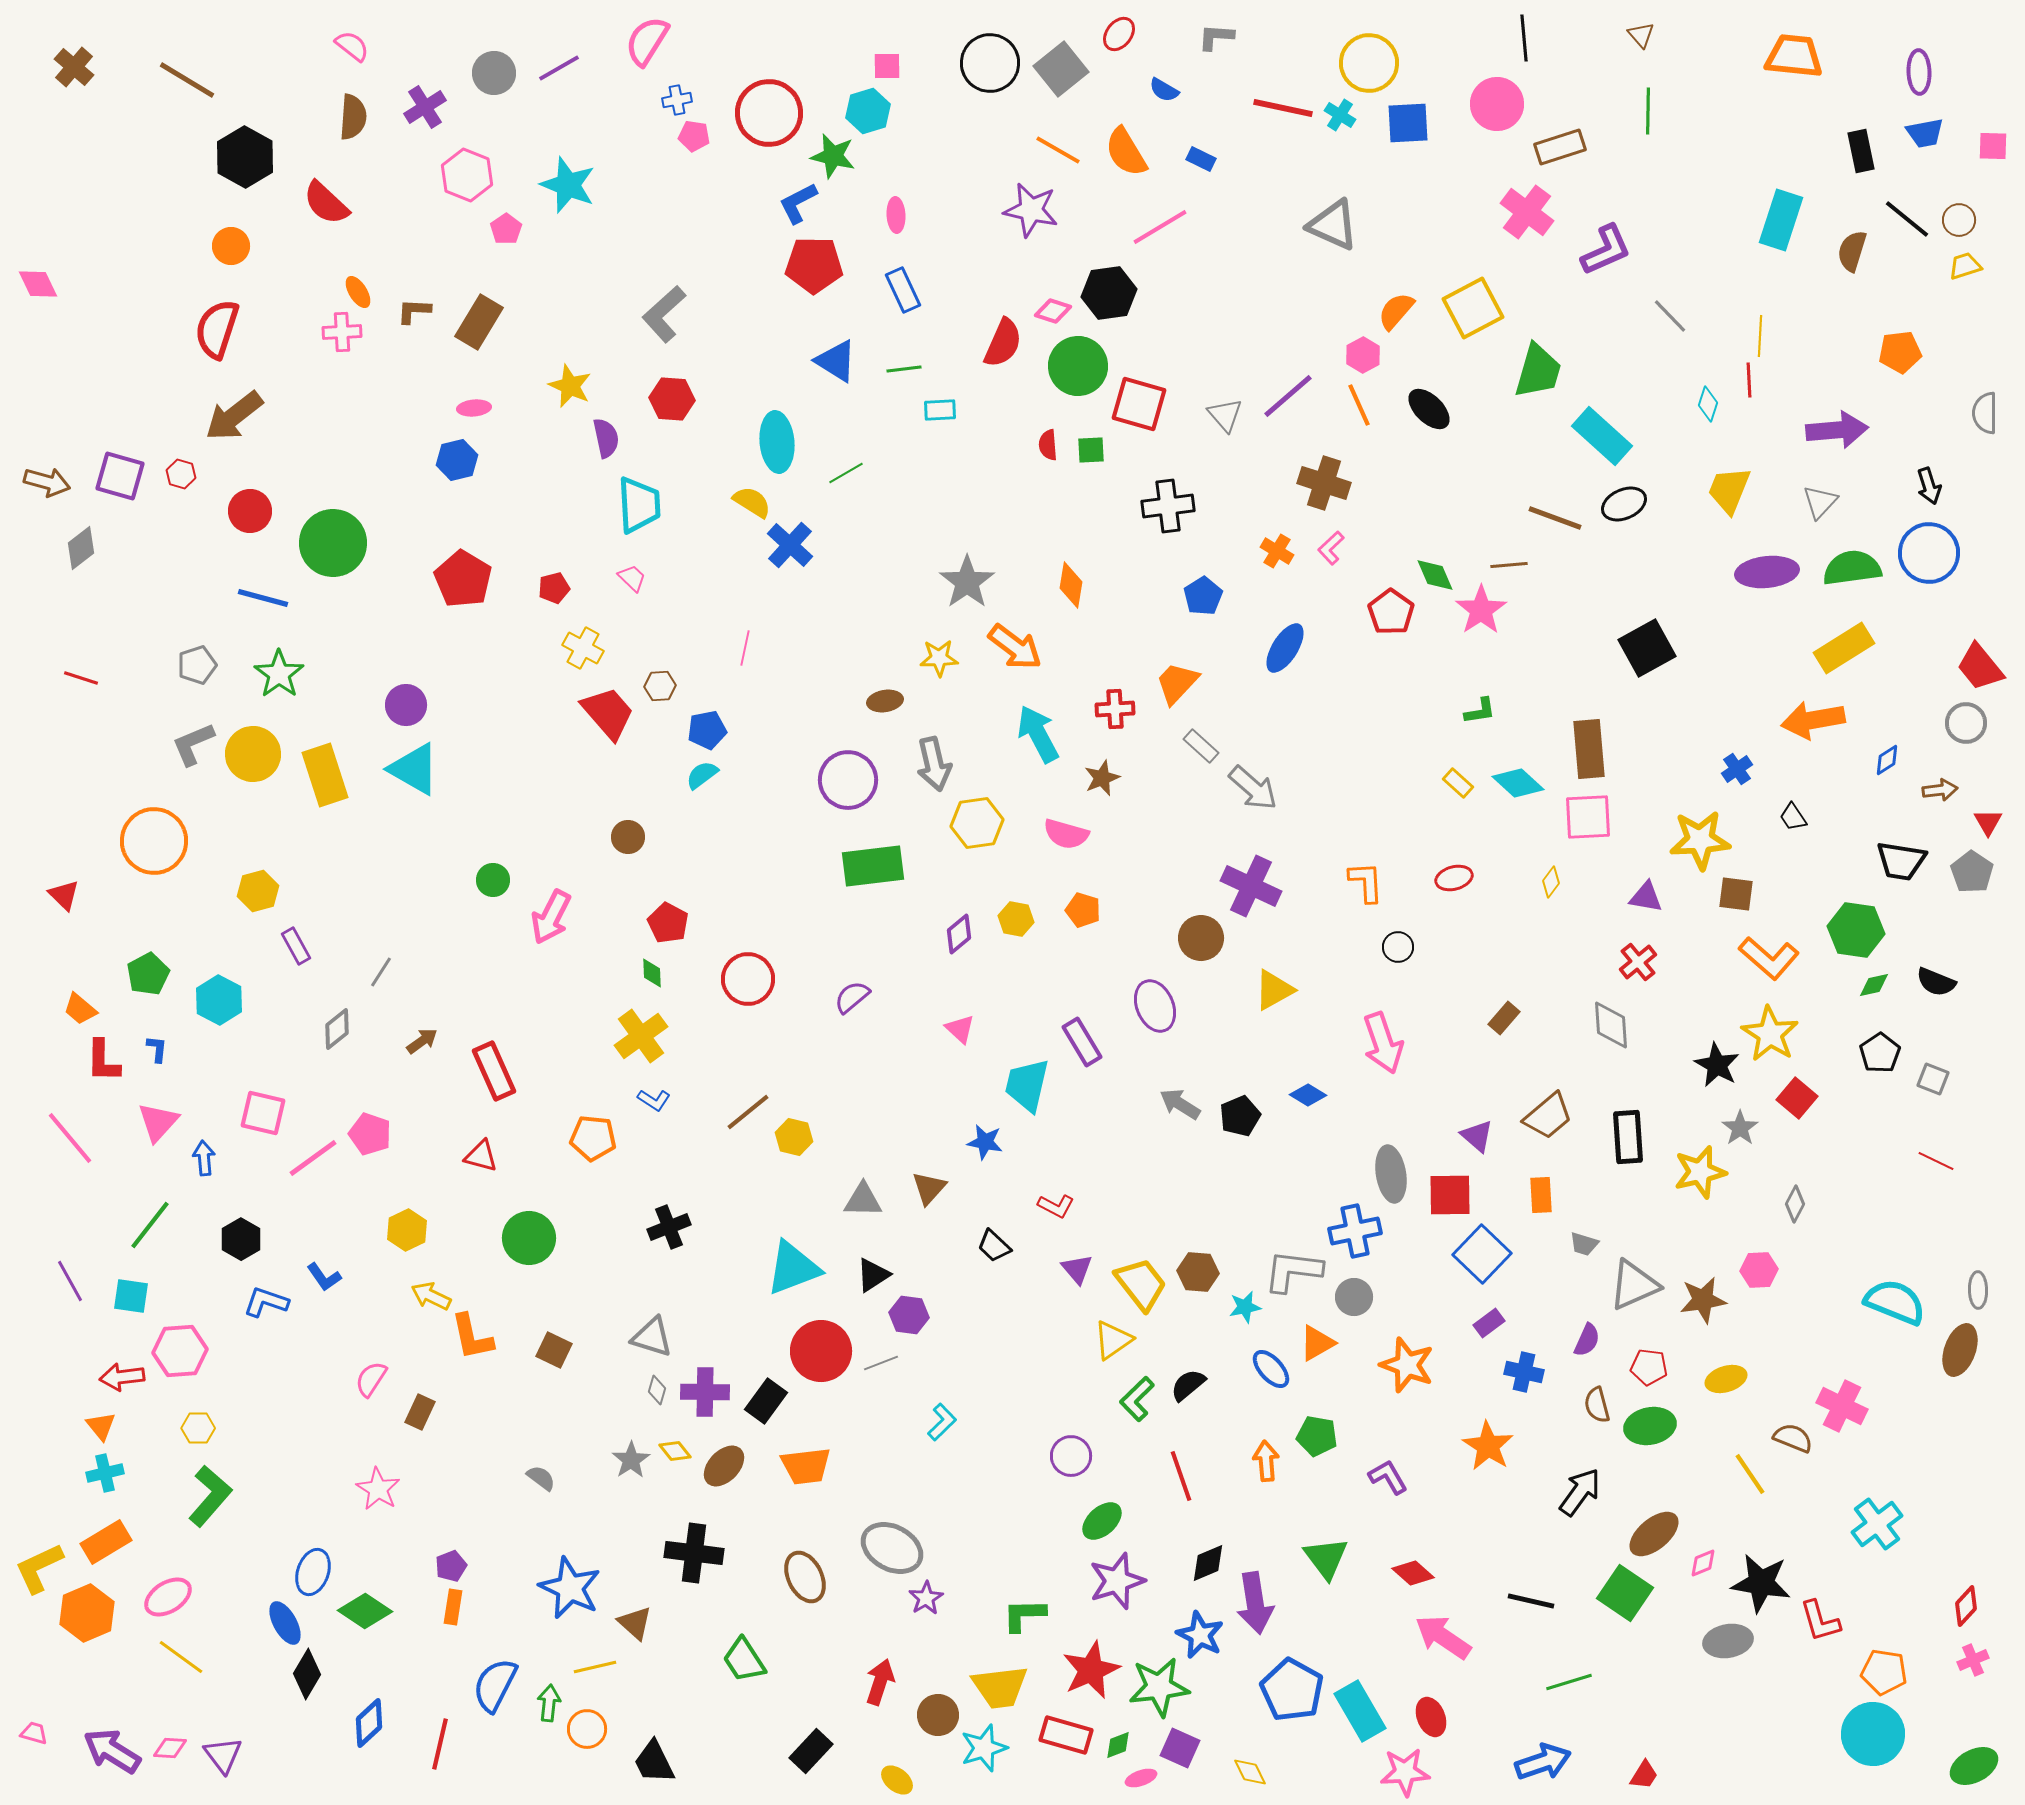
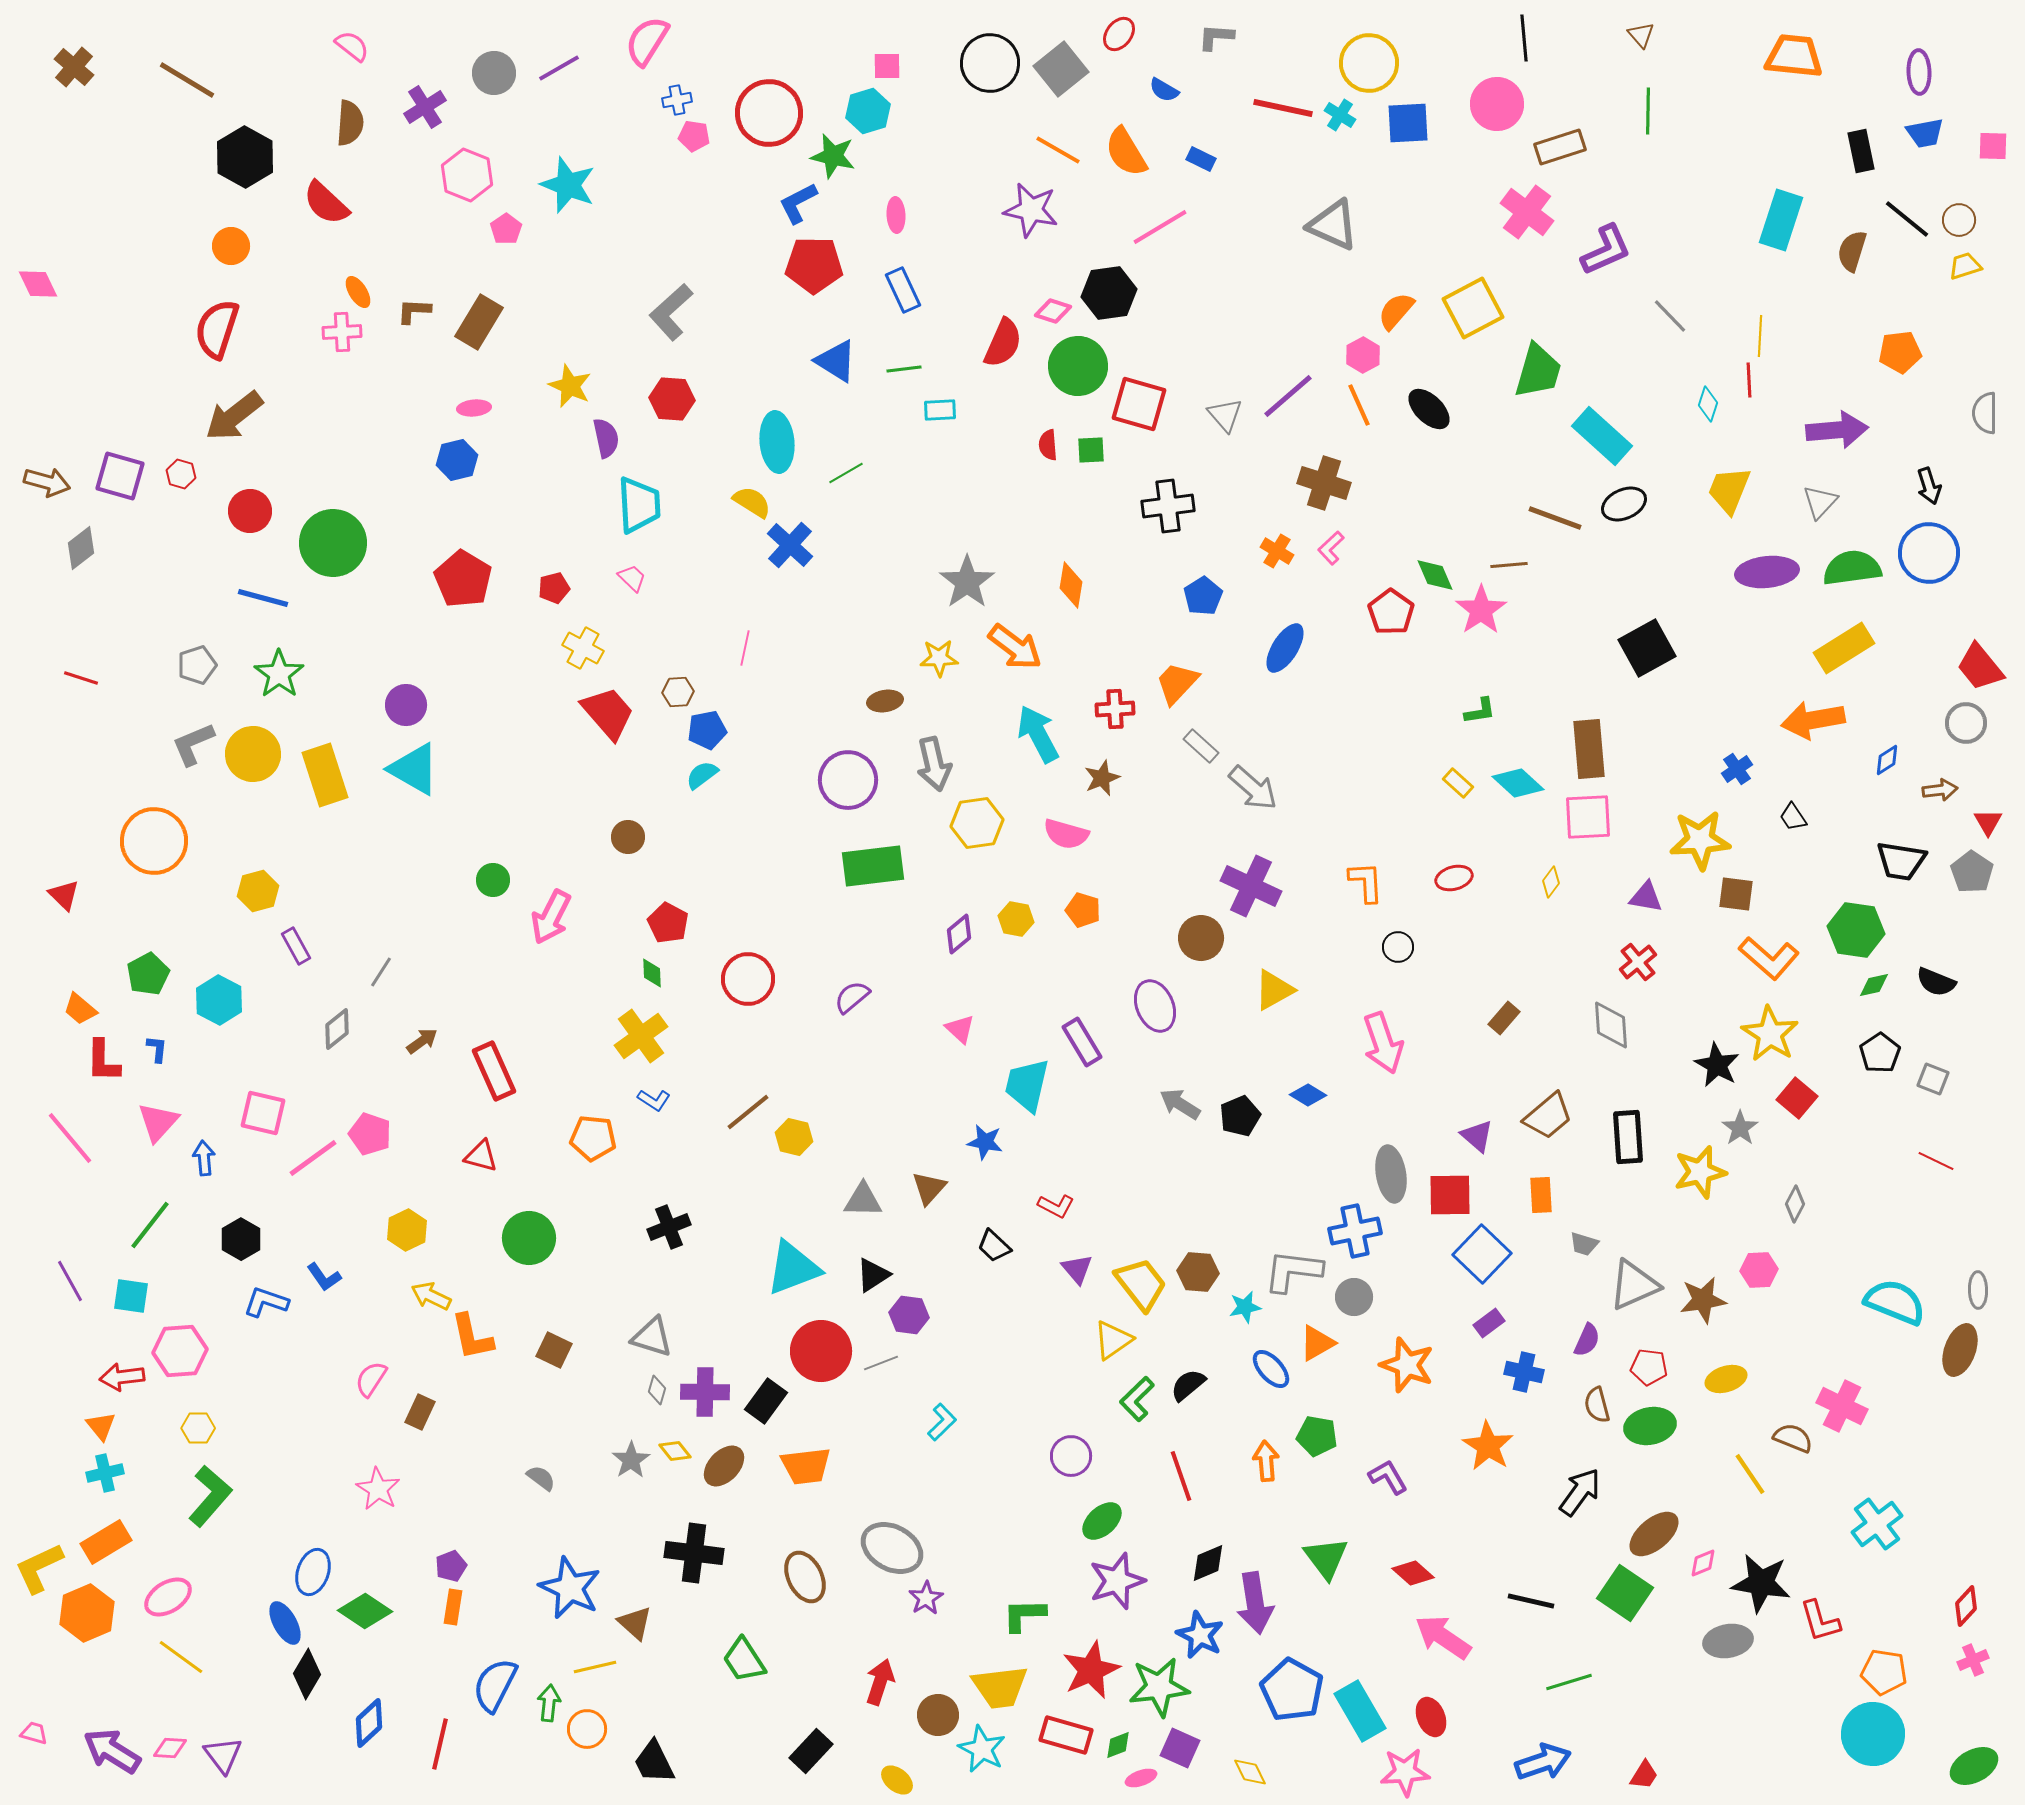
brown semicircle at (353, 117): moved 3 px left, 6 px down
gray L-shape at (664, 314): moved 7 px right, 2 px up
brown hexagon at (660, 686): moved 18 px right, 6 px down
cyan star at (984, 1748): moved 2 px left, 1 px down; rotated 27 degrees counterclockwise
